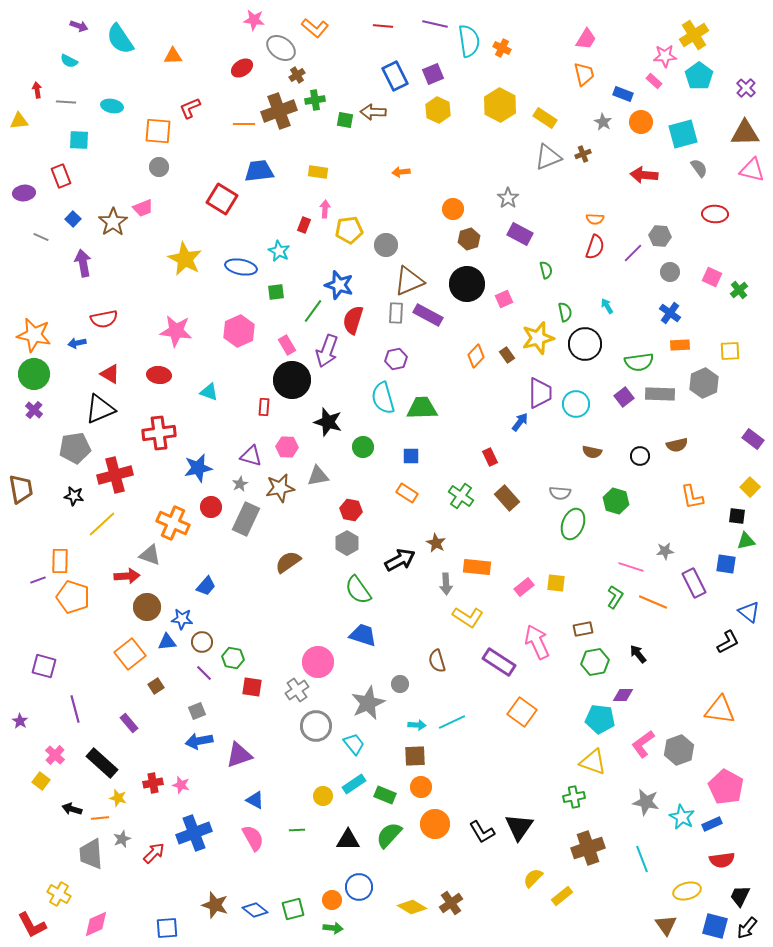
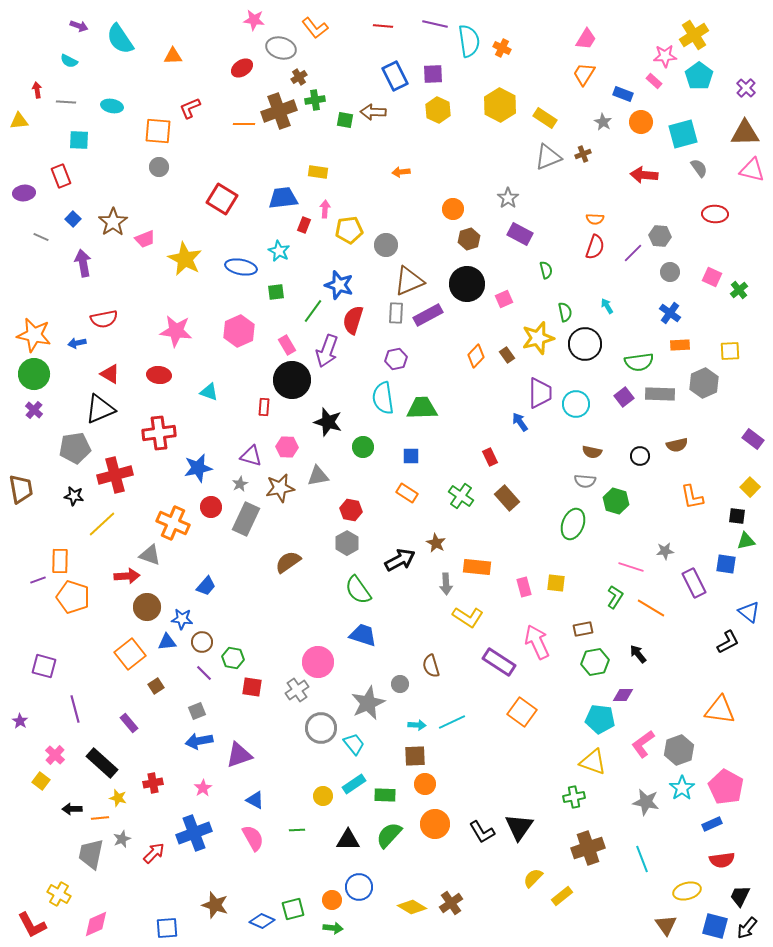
orange L-shape at (315, 28): rotated 12 degrees clockwise
gray ellipse at (281, 48): rotated 20 degrees counterclockwise
purple square at (433, 74): rotated 20 degrees clockwise
orange trapezoid at (584, 74): rotated 135 degrees counterclockwise
brown cross at (297, 75): moved 2 px right, 2 px down
blue trapezoid at (259, 171): moved 24 px right, 27 px down
pink trapezoid at (143, 208): moved 2 px right, 31 px down
purple rectangle at (428, 315): rotated 56 degrees counterclockwise
cyan semicircle at (383, 398): rotated 8 degrees clockwise
blue arrow at (520, 422): rotated 72 degrees counterclockwise
gray semicircle at (560, 493): moved 25 px right, 12 px up
pink rectangle at (524, 587): rotated 66 degrees counterclockwise
orange line at (653, 602): moved 2 px left, 6 px down; rotated 8 degrees clockwise
brown semicircle at (437, 661): moved 6 px left, 5 px down
gray circle at (316, 726): moved 5 px right, 2 px down
pink star at (181, 785): moved 22 px right, 3 px down; rotated 24 degrees clockwise
orange circle at (421, 787): moved 4 px right, 3 px up
green rectangle at (385, 795): rotated 20 degrees counterclockwise
black arrow at (72, 809): rotated 18 degrees counterclockwise
cyan star at (682, 817): moved 29 px up; rotated 10 degrees clockwise
gray trapezoid at (91, 854): rotated 16 degrees clockwise
blue diamond at (255, 910): moved 7 px right, 11 px down; rotated 15 degrees counterclockwise
